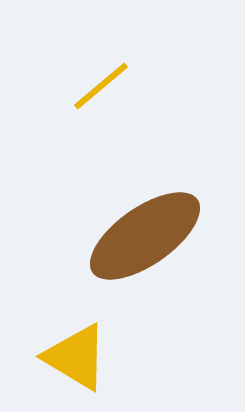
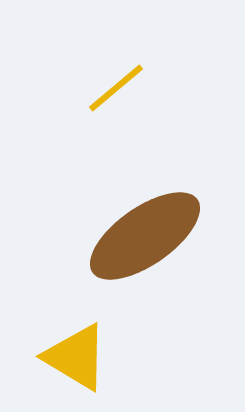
yellow line: moved 15 px right, 2 px down
